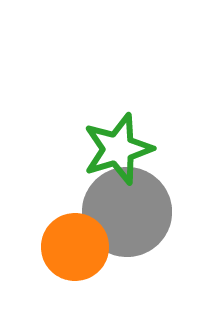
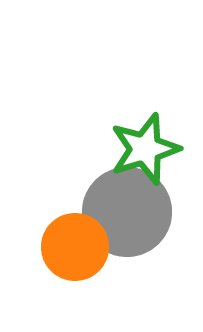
green star: moved 27 px right
